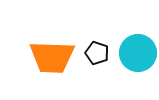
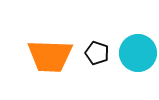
orange trapezoid: moved 2 px left, 1 px up
